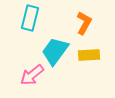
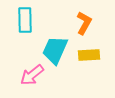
cyan rectangle: moved 5 px left, 2 px down; rotated 15 degrees counterclockwise
cyan trapezoid: moved 1 px up; rotated 12 degrees counterclockwise
